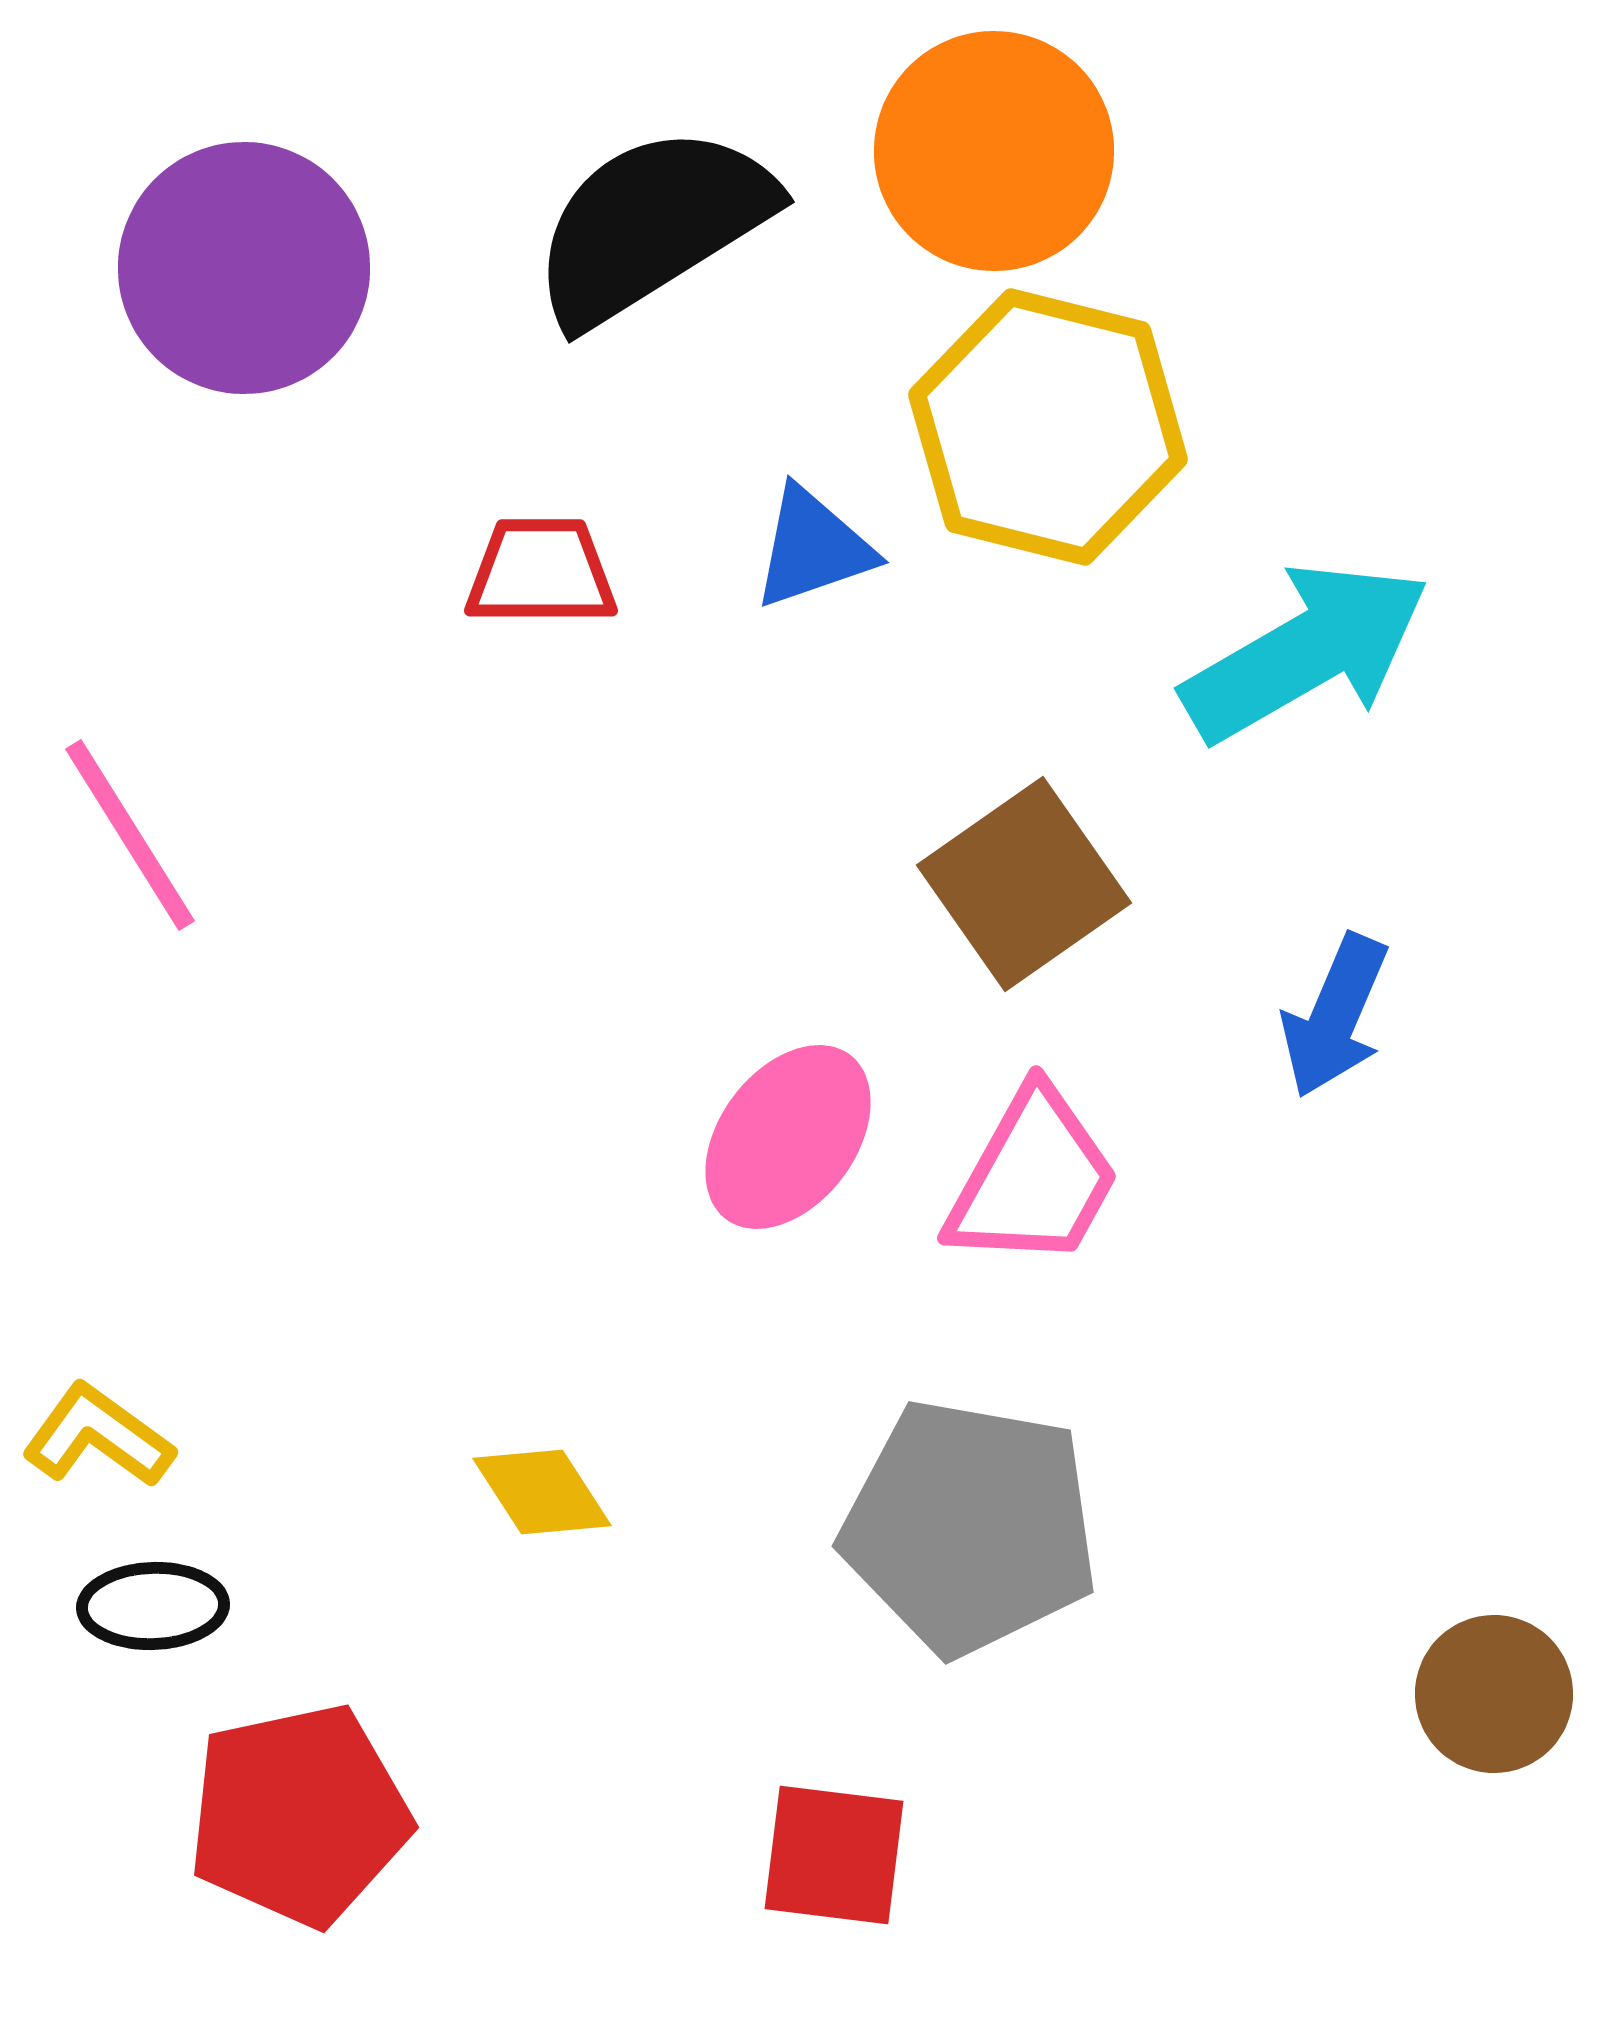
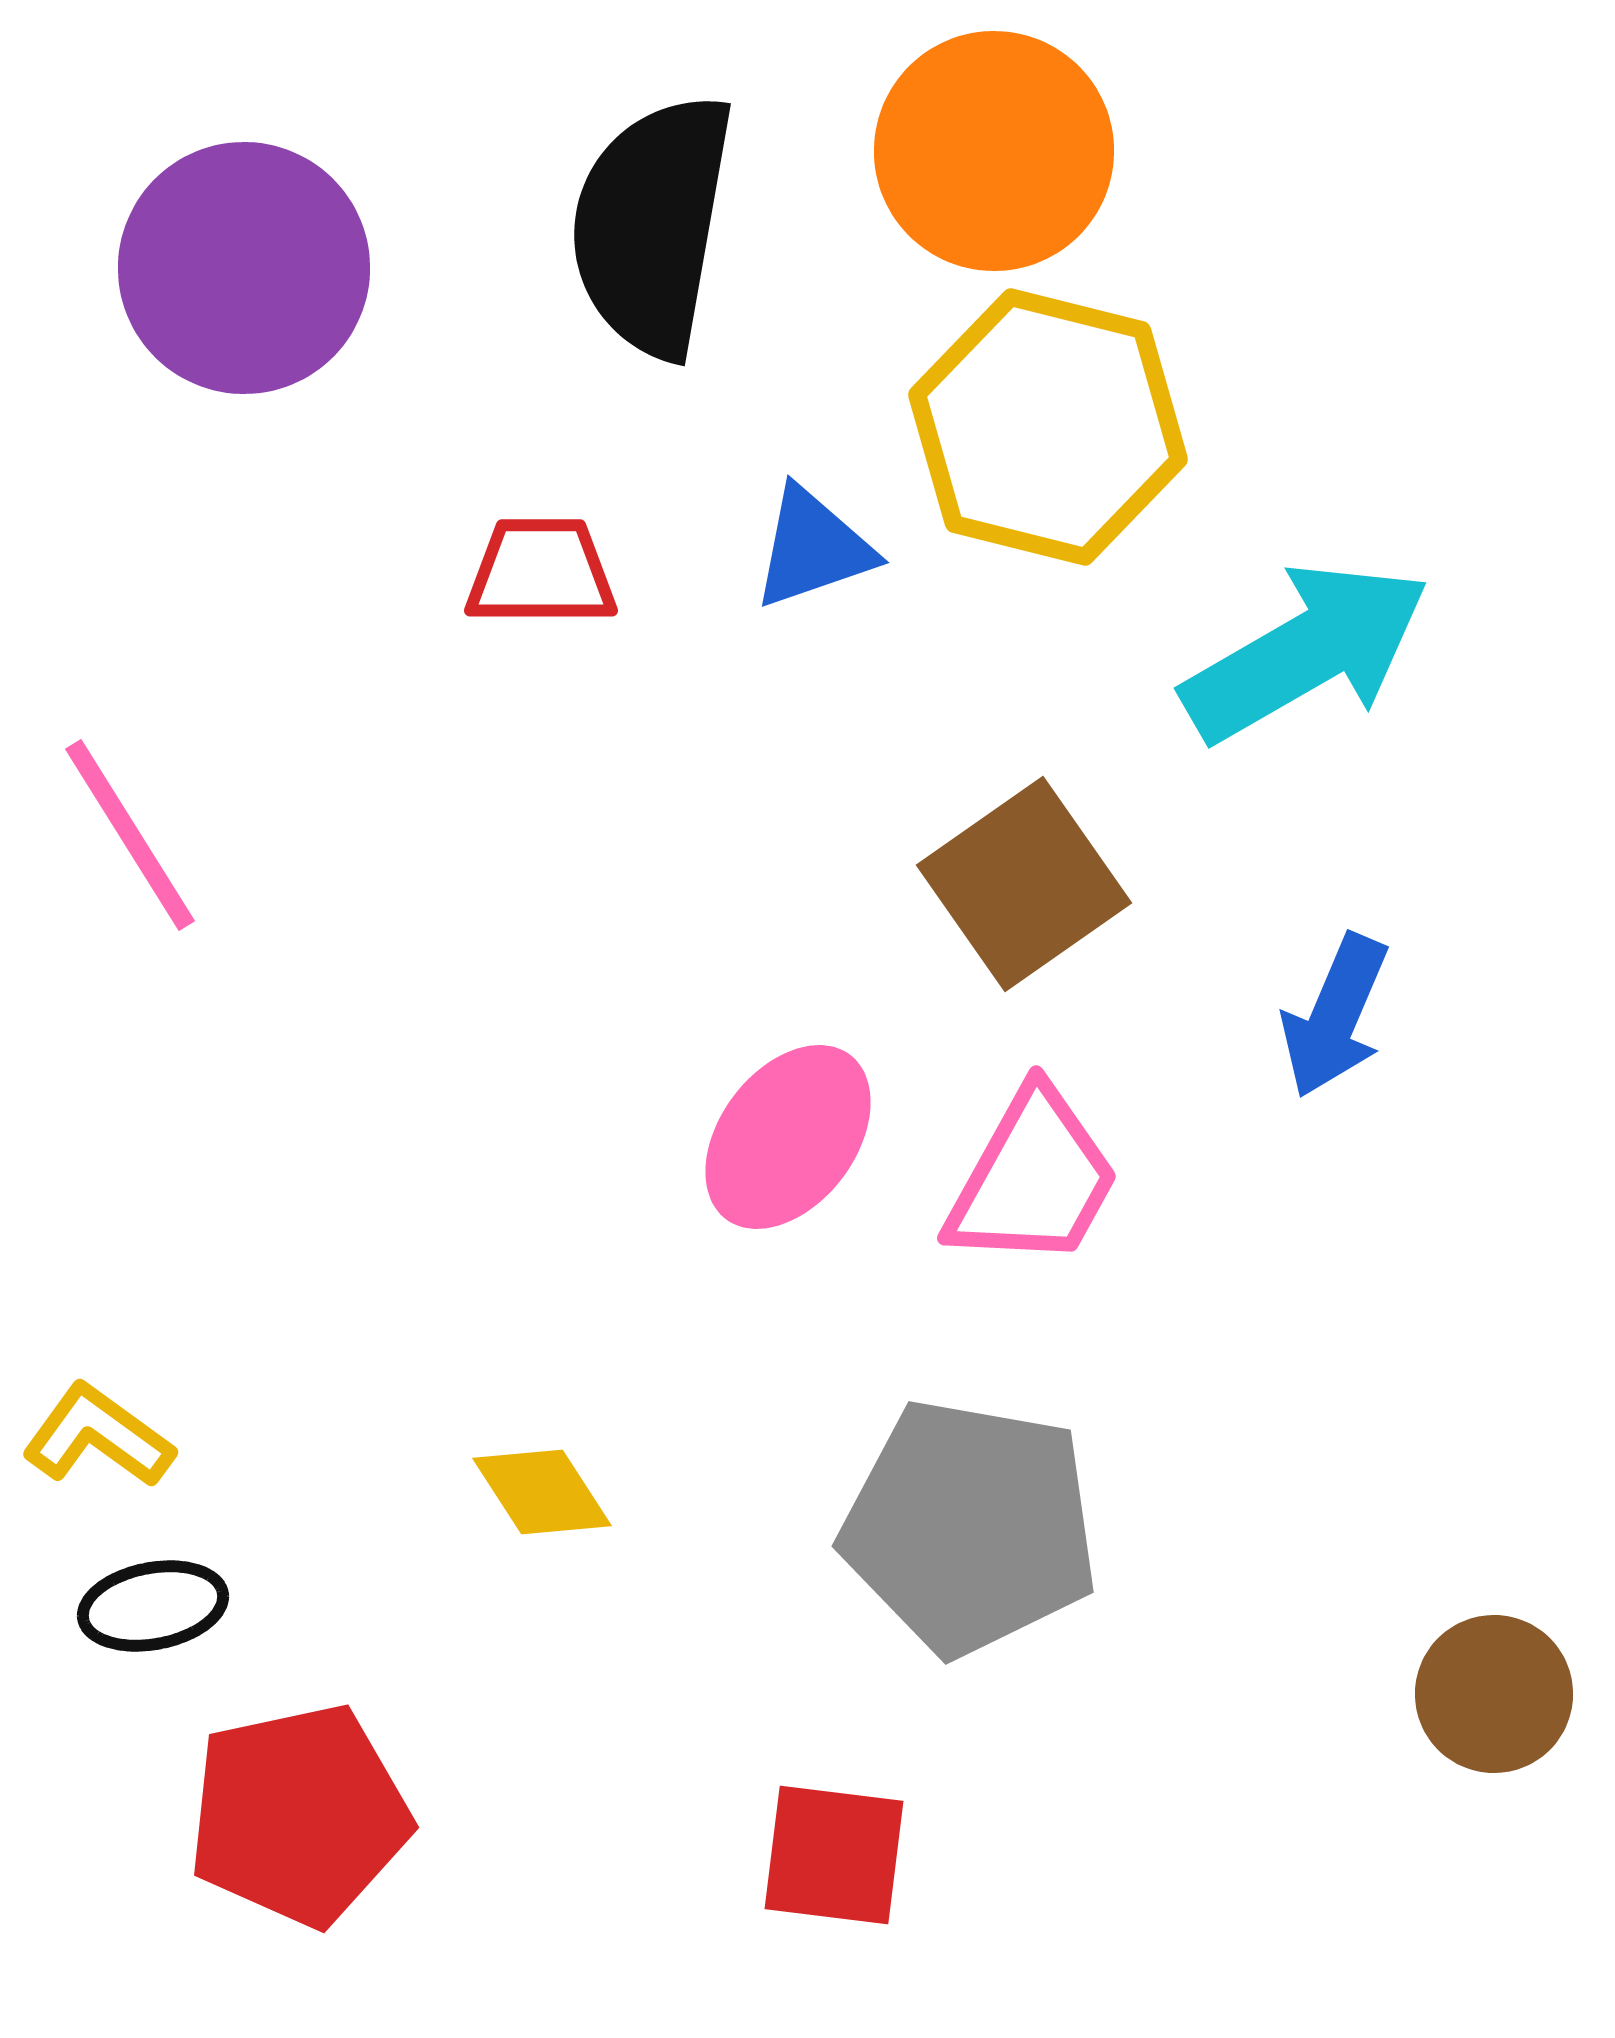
black semicircle: rotated 48 degrees counterclockwise
black ellipse: rotated 9 degrees counterclockwise
